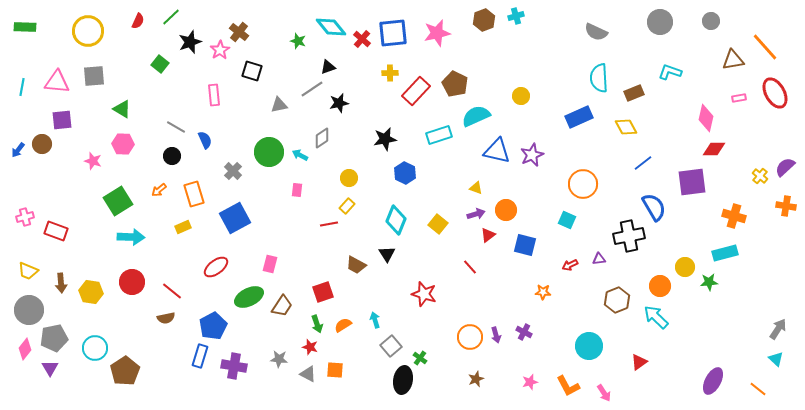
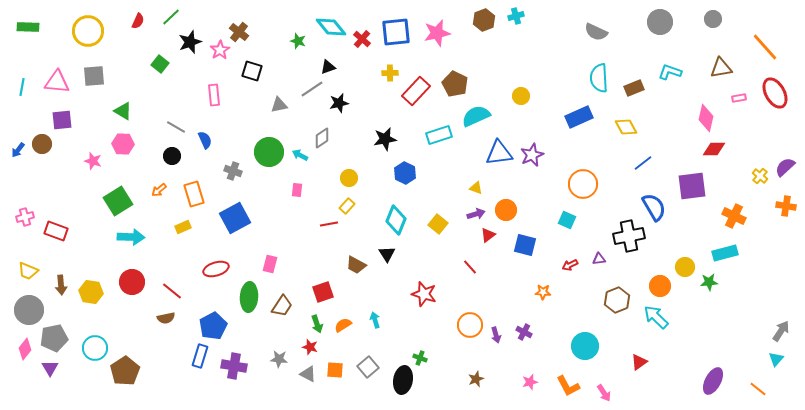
gray circle at (711, 21): moved 2 px right, 2 px up
green rectangle at (25, 27): moved 3 px right
blue square at (393, 33): moved 3 px right, 1 px up
brown triangle at (733, 60): moved 12 px left, 8 px down
brown rectangle at (634, 93): moved 5 px up
green triangle at (122, 109): moved 1 px right, 2 px down
blue triangle at (497, 151): moved 2 px right, 2 px down; rotated 20 degrees counterclockwise
gray cross at (233, 171): rotated 24 degrees counterclockwise
purple square at (692, 182): moved 4 px down
orange cross at (734, 216): rotated 10 degrees clockwise
red ellipse at (216, 267): moved 2 px down; rotated 20 degrees clockwise
brown arrow at (61, 283): moved 2 px down
green ellipse at (249, 297): rotated 60 degrees counterclockwise
gray arrow at (778, 329): moved 3 px right, 2 px down
orange circle at (470, 337): moved 12 px up
gray square at (391, 346): moved 23 px left, 21 px down
cyan circle at (589, 346): moved 4 px left
green cross at (420, 358): rotated 16 degrees counterclockwise
cyan triangle at (776, 359): rotated 28 degrees clockwise
